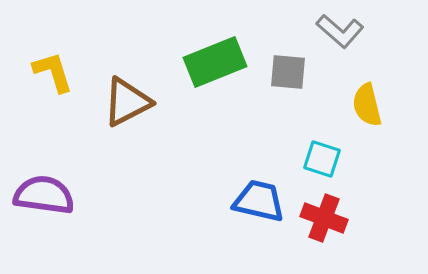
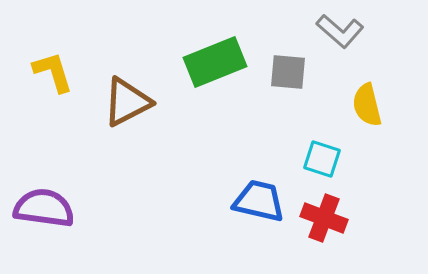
purple semicircle: moved 13 px down
